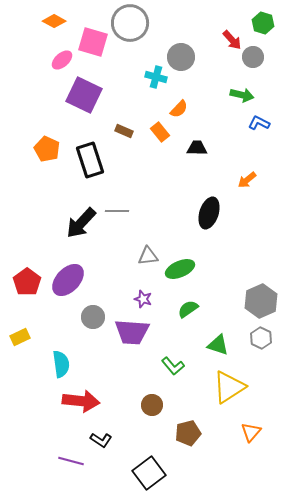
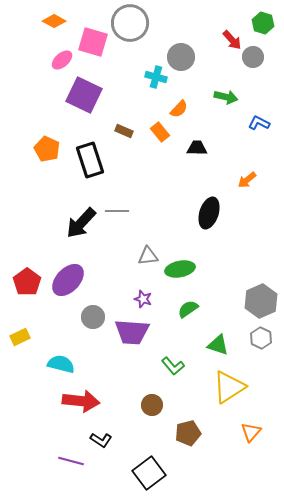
green arrow at (242, 95): moved 16 px left, 2 px down
green ellipse at (180, 269): rotated 12 degrees clockwise
cyan semicircle at (61, 364): rotated 68 degrees counterclockwise
